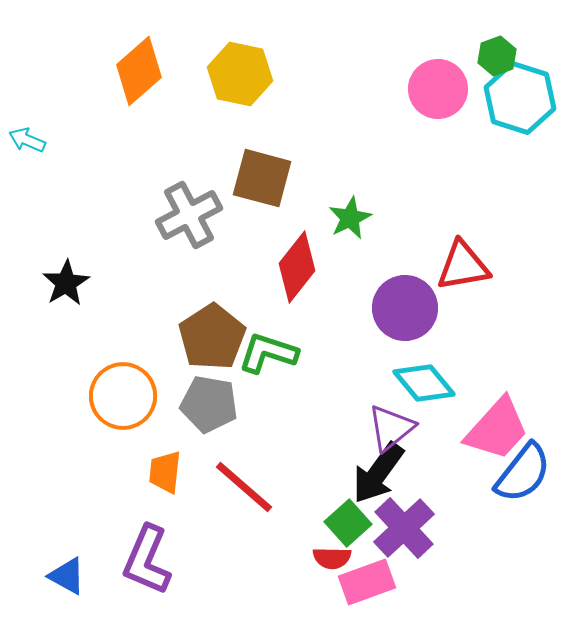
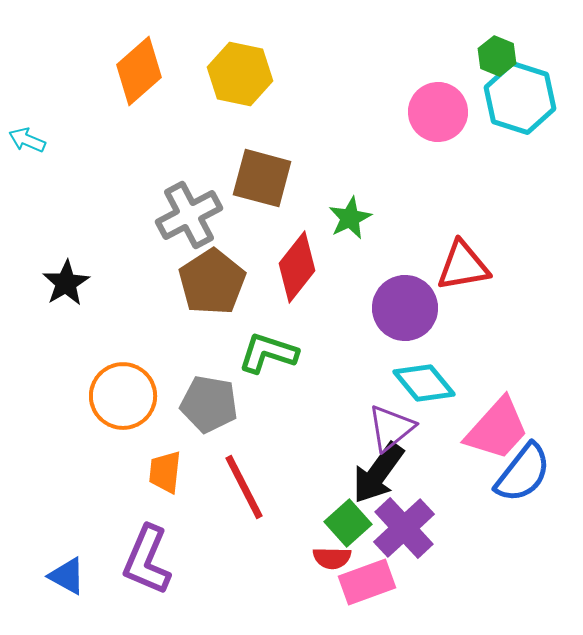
green hexagon: rotated 18 degrees counterclockwise
pink circle: moved 23 px down
brown pentagon: moved 55 px up
red line: rotated 22 degrees clockwise
